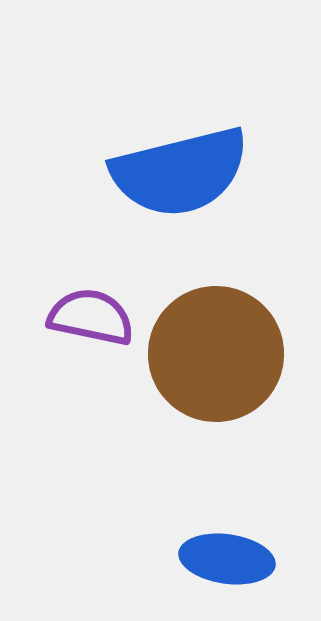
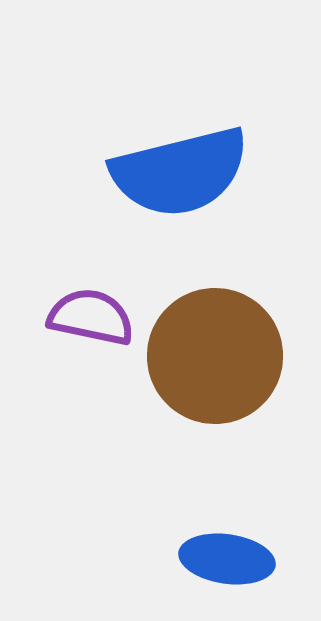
brown circle: moved 1 px left, 2 px down
